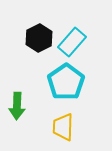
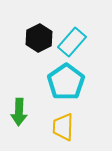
green arrow: moved 2 px right, 6 px down
